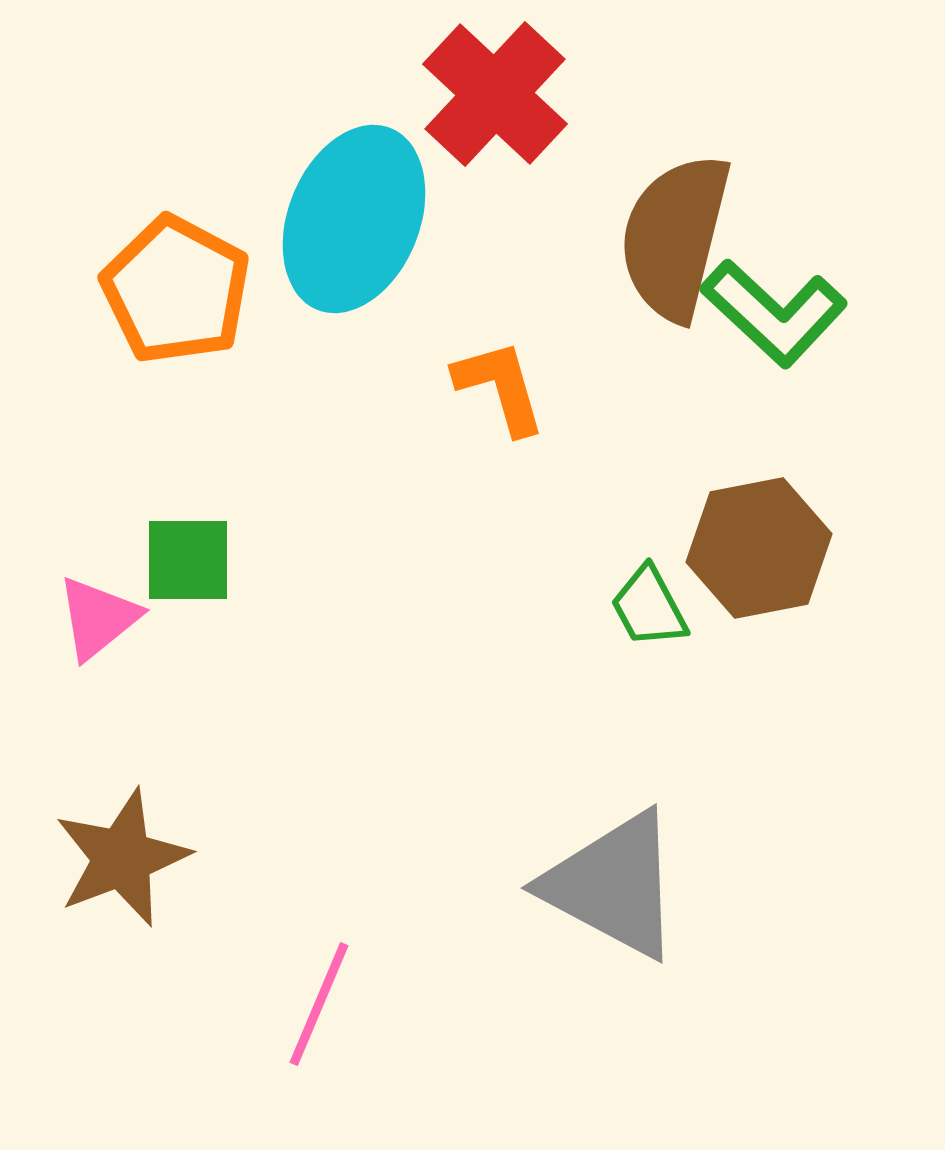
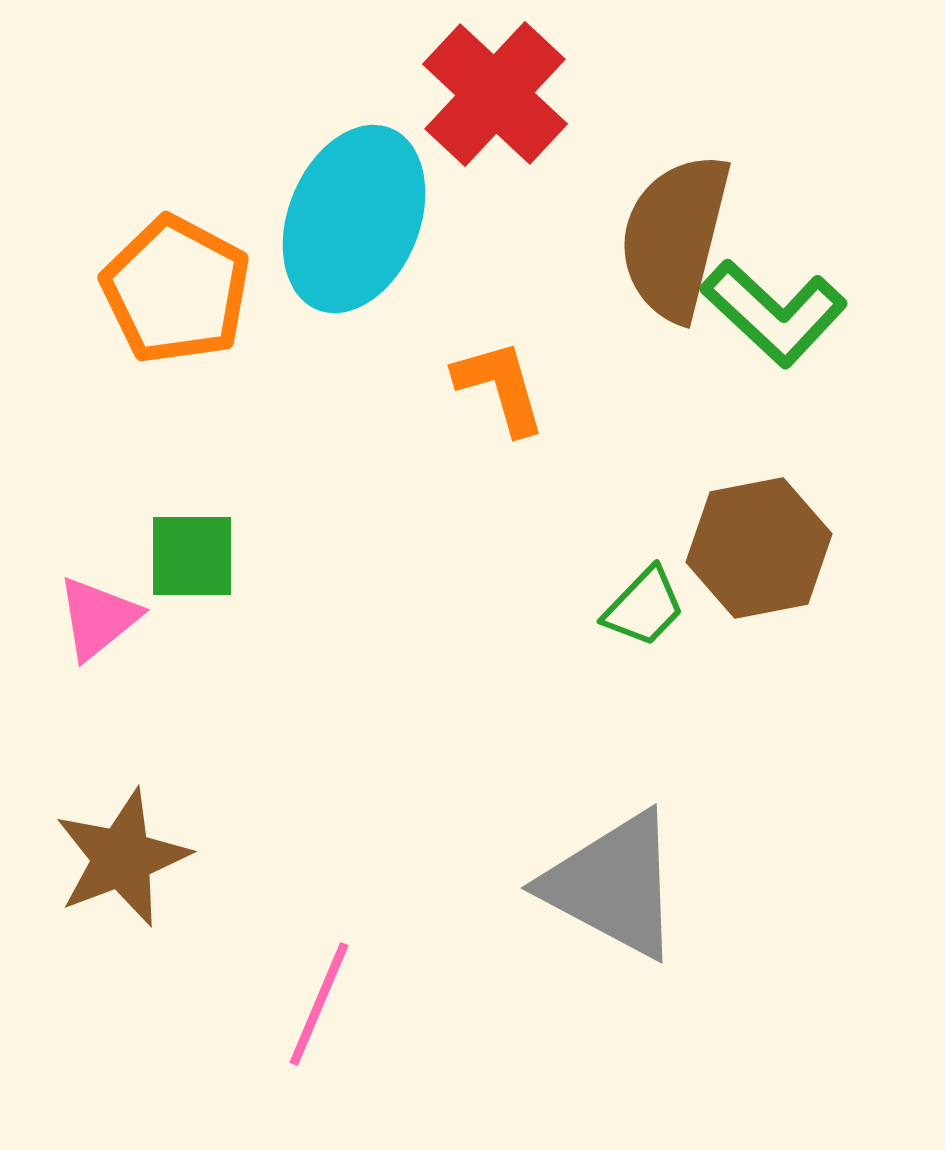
green square: moved 4 px right, 4 px up
green trapezoid: moved 5 px left; rotated 108 degrees counterclockwise
